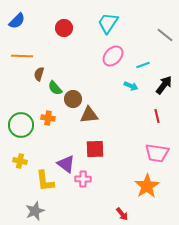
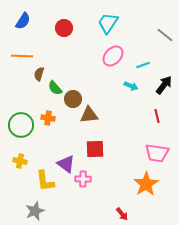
blue semicircle: moved 6 px right; rotated 12 degrees counterclockwise
orange star: moved 1 px left, 2 px up
